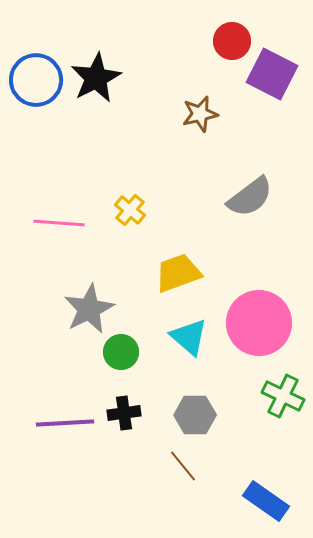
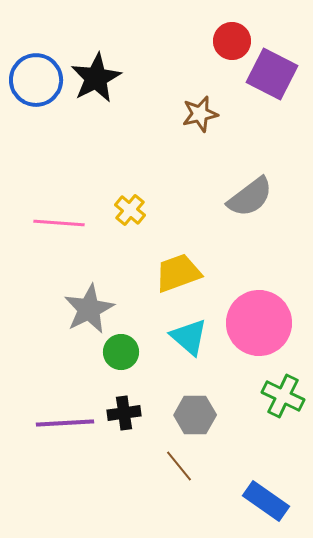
brown line: moved 4 px left
